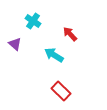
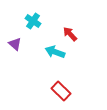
cyan arrow: moved 1 px right, 3 px up; rotated 12 degrees counterclockwise
